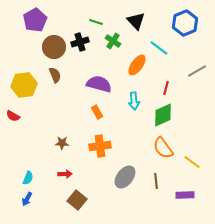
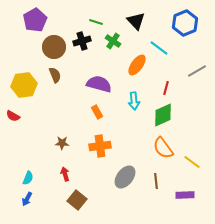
black cross: moved 2 px right, 1 px up
red arrow: rotated 104 degrees counterclockwise
